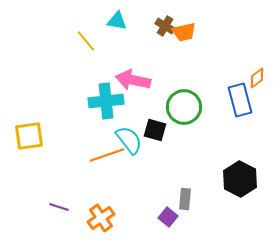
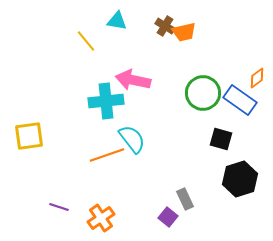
blue rectangle: rotated 40 degrees counterclockwise
green circle: moved 19 px right, 14 px up
black square: moved 66 px right, 9 px down
cyan semicircle: moved 3 px right, 1 px up
black hexagon: rotated 16 degrees clockwise
gray rectangle: rotated 30 degrees counterclockwise
